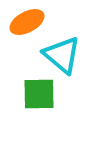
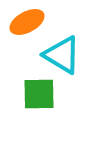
cyan triangle: rotated 9 degrees counterclockwise
